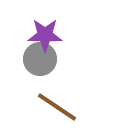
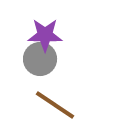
brown line: moved 2 px left, 2 px up
